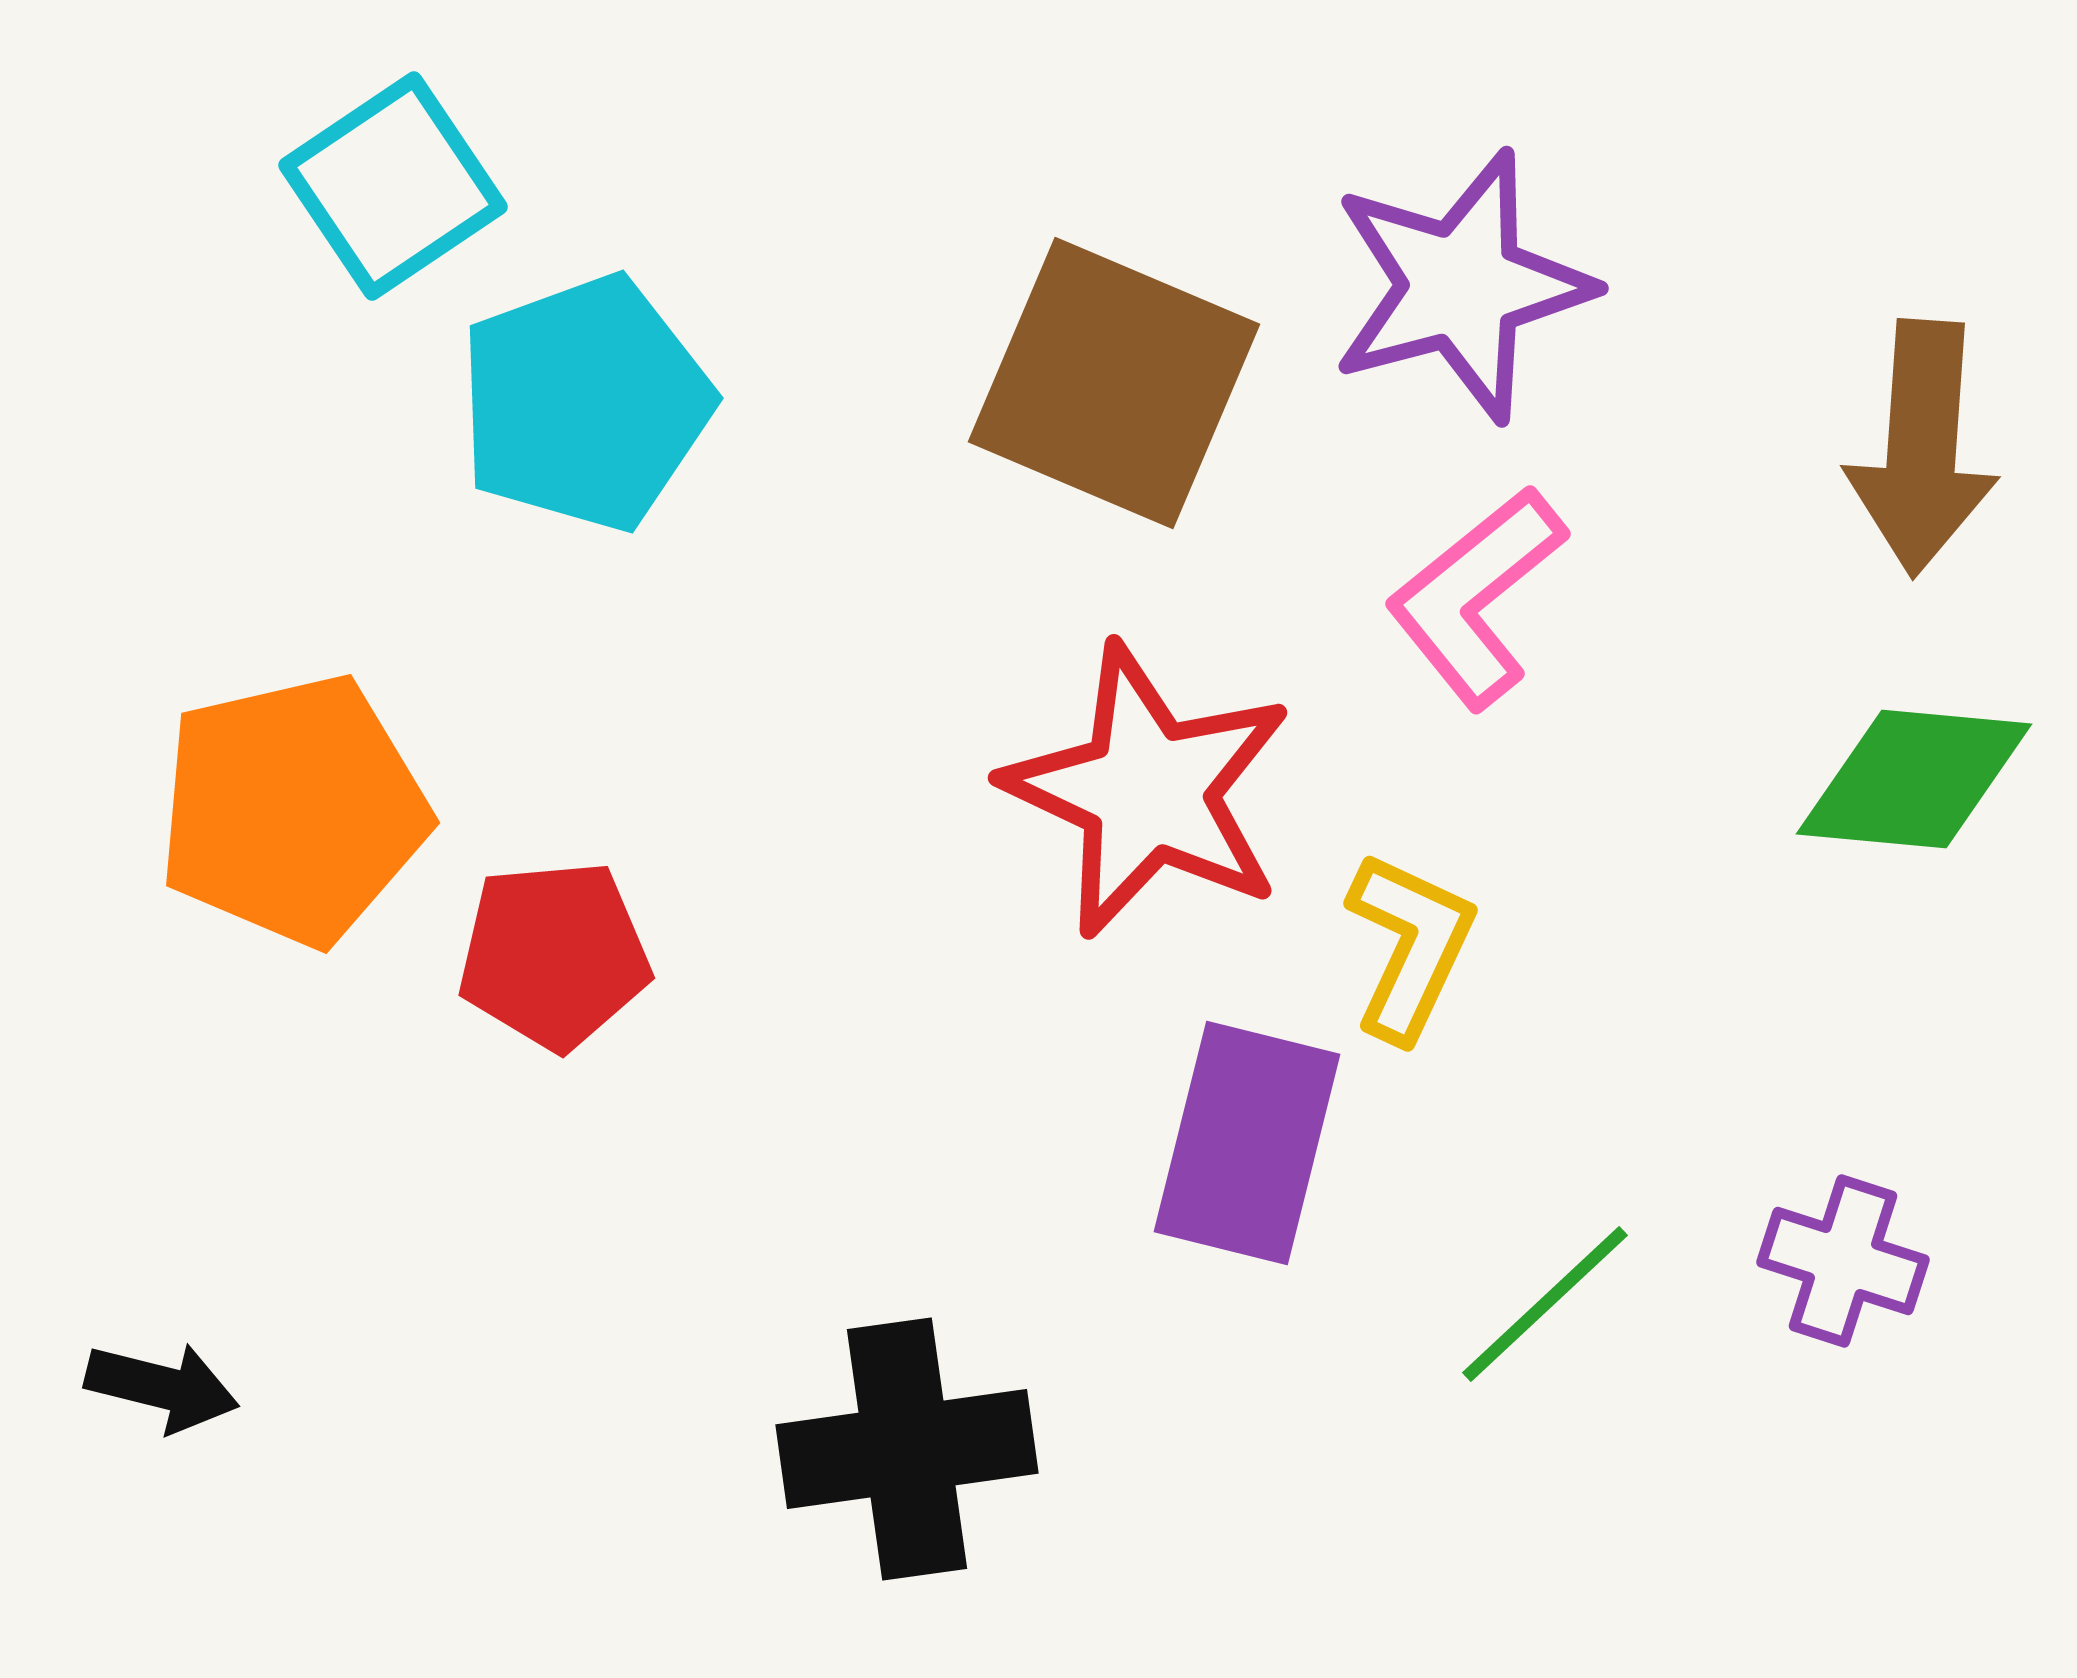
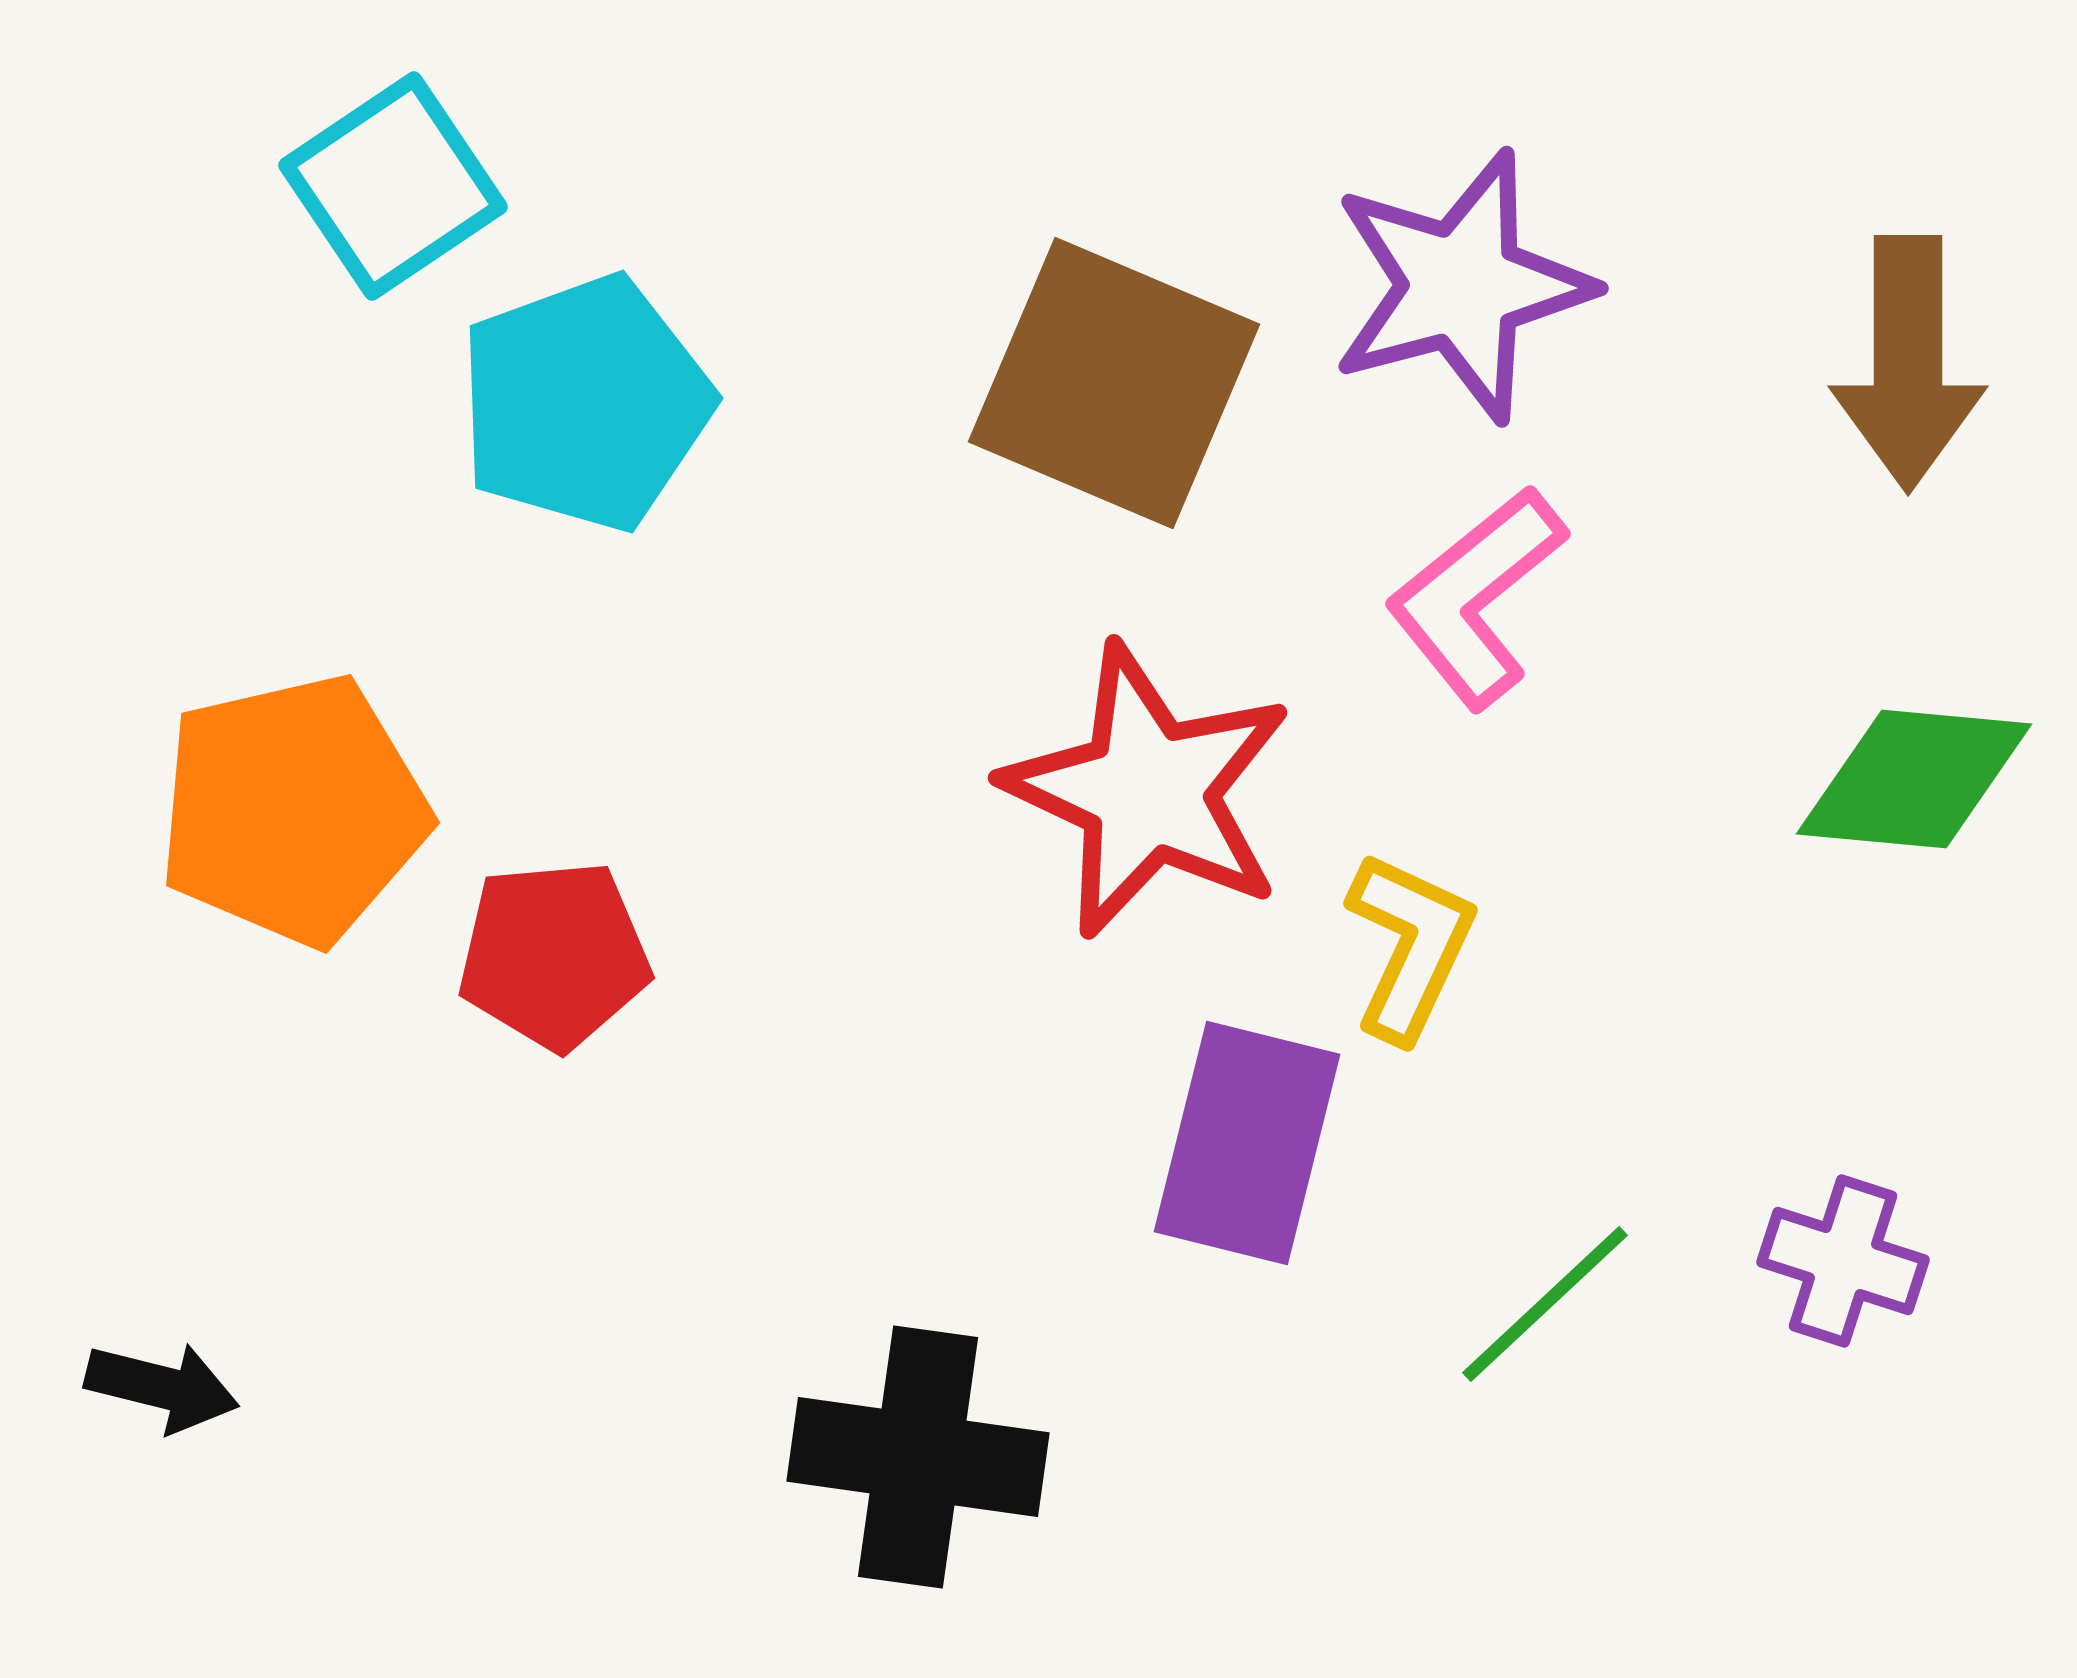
brown arrow: moved 14 px left, 85 px up; rotated 4 degrees counterclockwise
black cross: moved 11 px right, 8 px down; rotated 16 degrees clockwise
